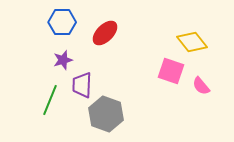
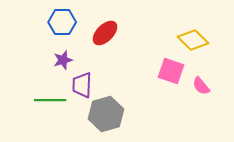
yellow diamond: moved 1 px right, 2 px up; rotated 8 degrees counterclockwise
green line: rotated 68 degrees clockwise
gray hexagon: rotated 24 degrees clockwise
